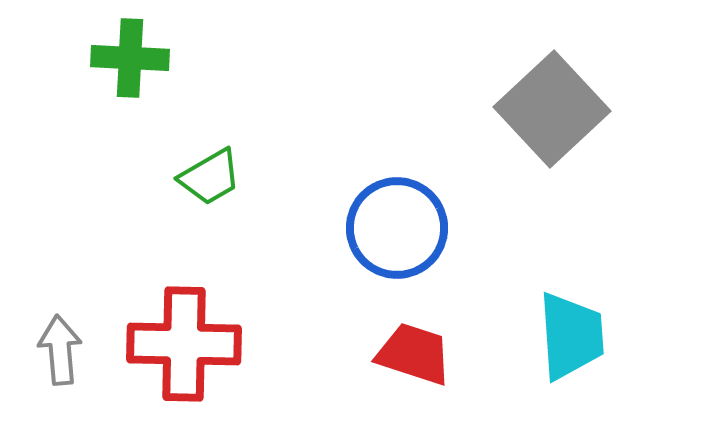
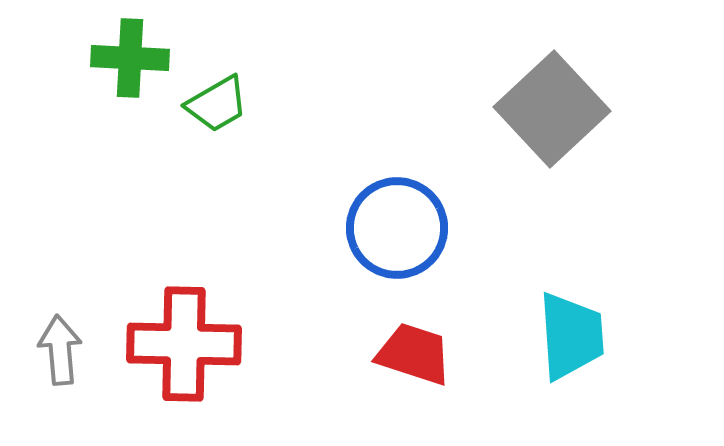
green trapezoid: moved 7 px right, 73 px up
